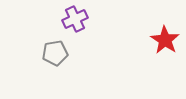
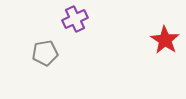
gray pentagon: moved 10 px left
